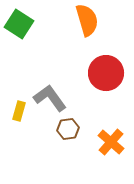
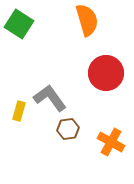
orange cross: rotated 12 degrees counterclockwise
